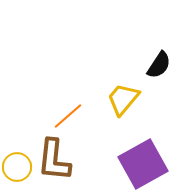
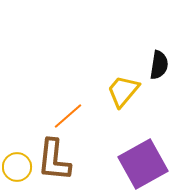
black semicircle: rotated 24 degrees counterclockwise
yellow trapezoid: moved 8 px up
